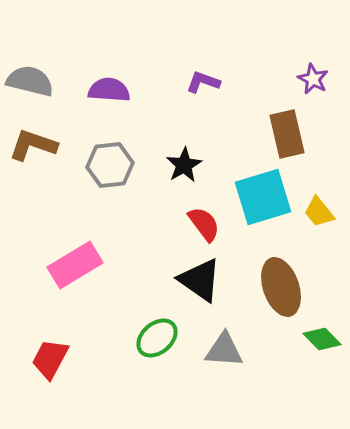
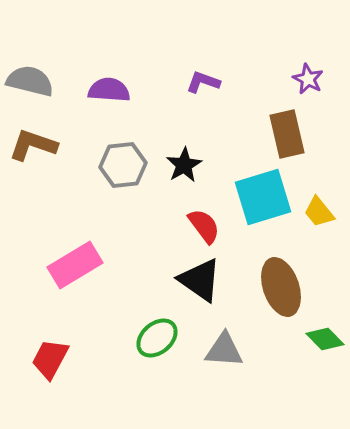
purple star: moved 5 px left
gray hexagon: moved 13 px right
red semicircle: moved 2 px down
green diamond: moved 3 px right
